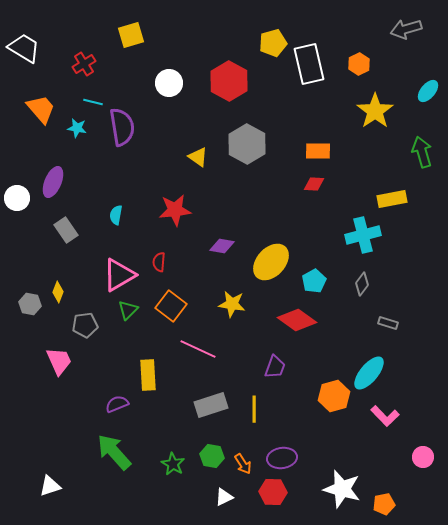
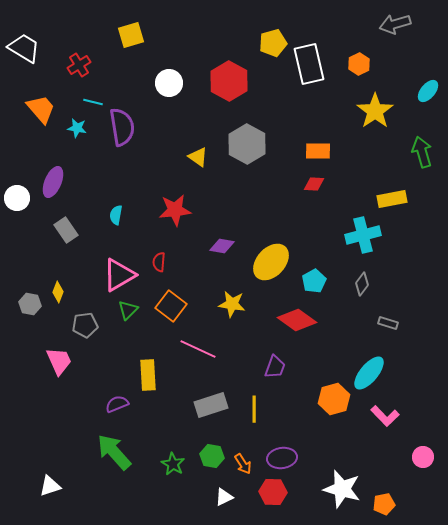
gray arrow at (406, 29): moved 11 px left, 5 px up
red cross at (84, 64): moved 5 px left, 1 px down
orange hexagon at (334, 396): moved 3 px down
